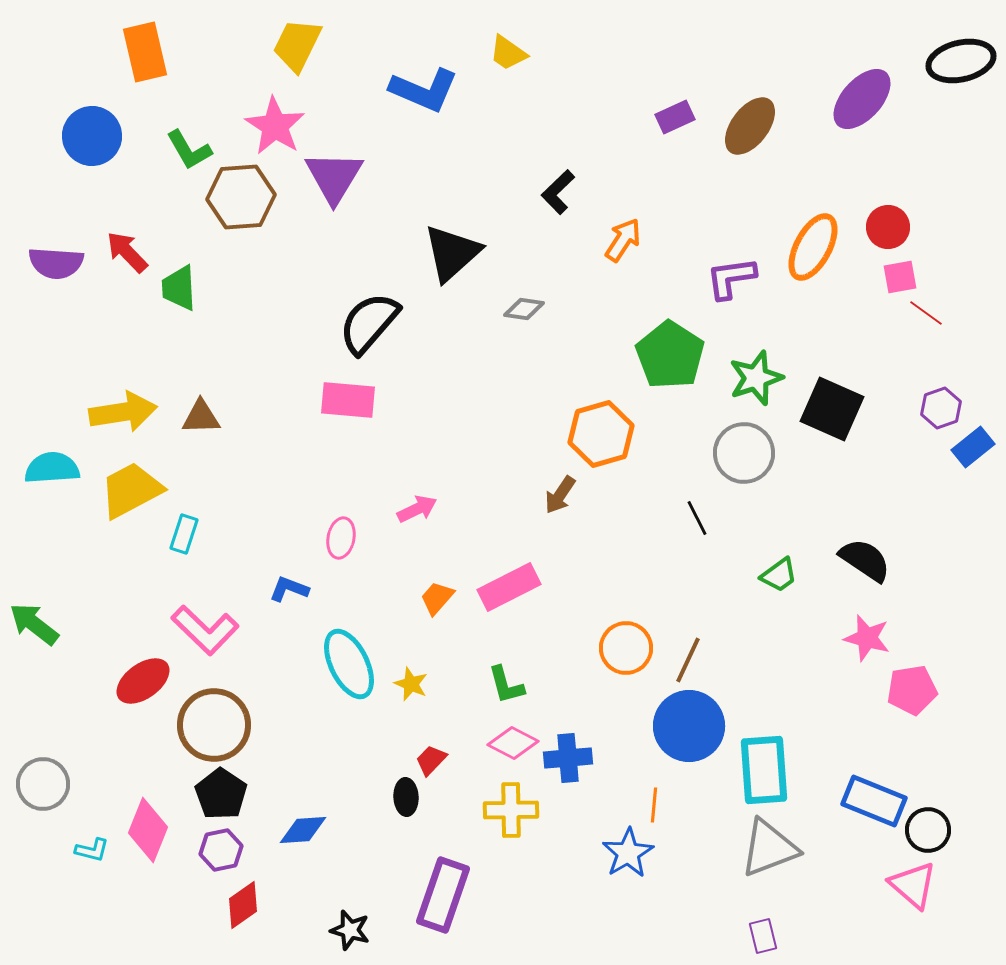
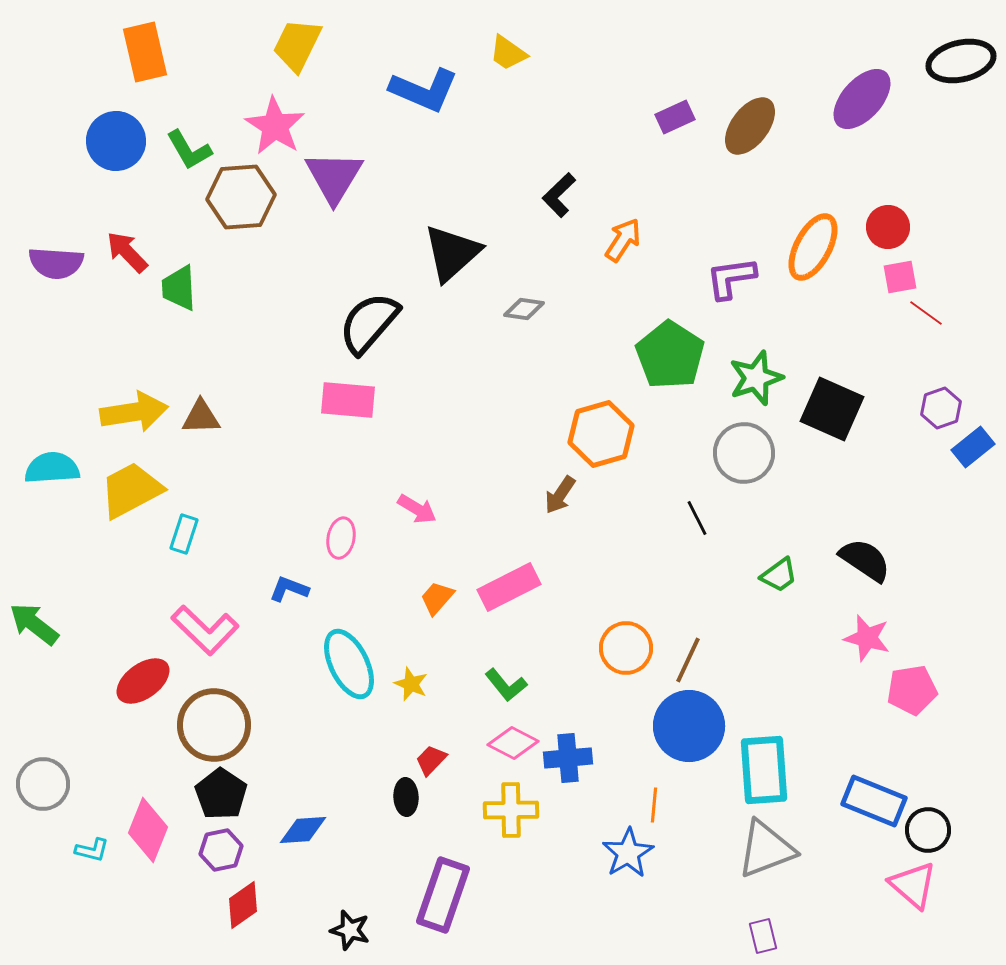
blue circle at (92, 136): moved 24 px right, 5 px down
black L-shape at (558, 192): moved 1 px right, 3 px down
yellow arrow at (123, 412): moved 11 px right
pink arrow at (417, 509): rotated 57 degrees clockwise
green L-shape at (506, 685): rotated 24 degrees counterclockwise
gray triangle at (769, 848): moved 3 px left, 1 px down
